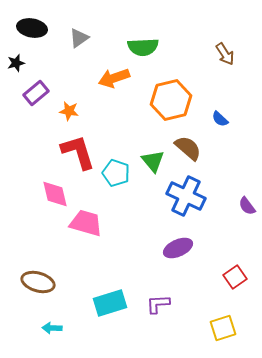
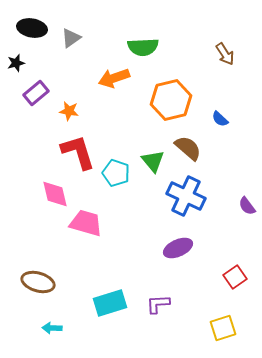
gray triangle: moved 8 px left
